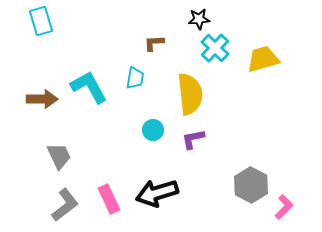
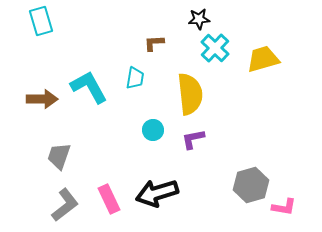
gray trapezoid: rotated 136 degrees counterclockwise
gray hexagon: rotated 16 degrees clockwise
pink L-shape: rotated 55 degrees clockwise
